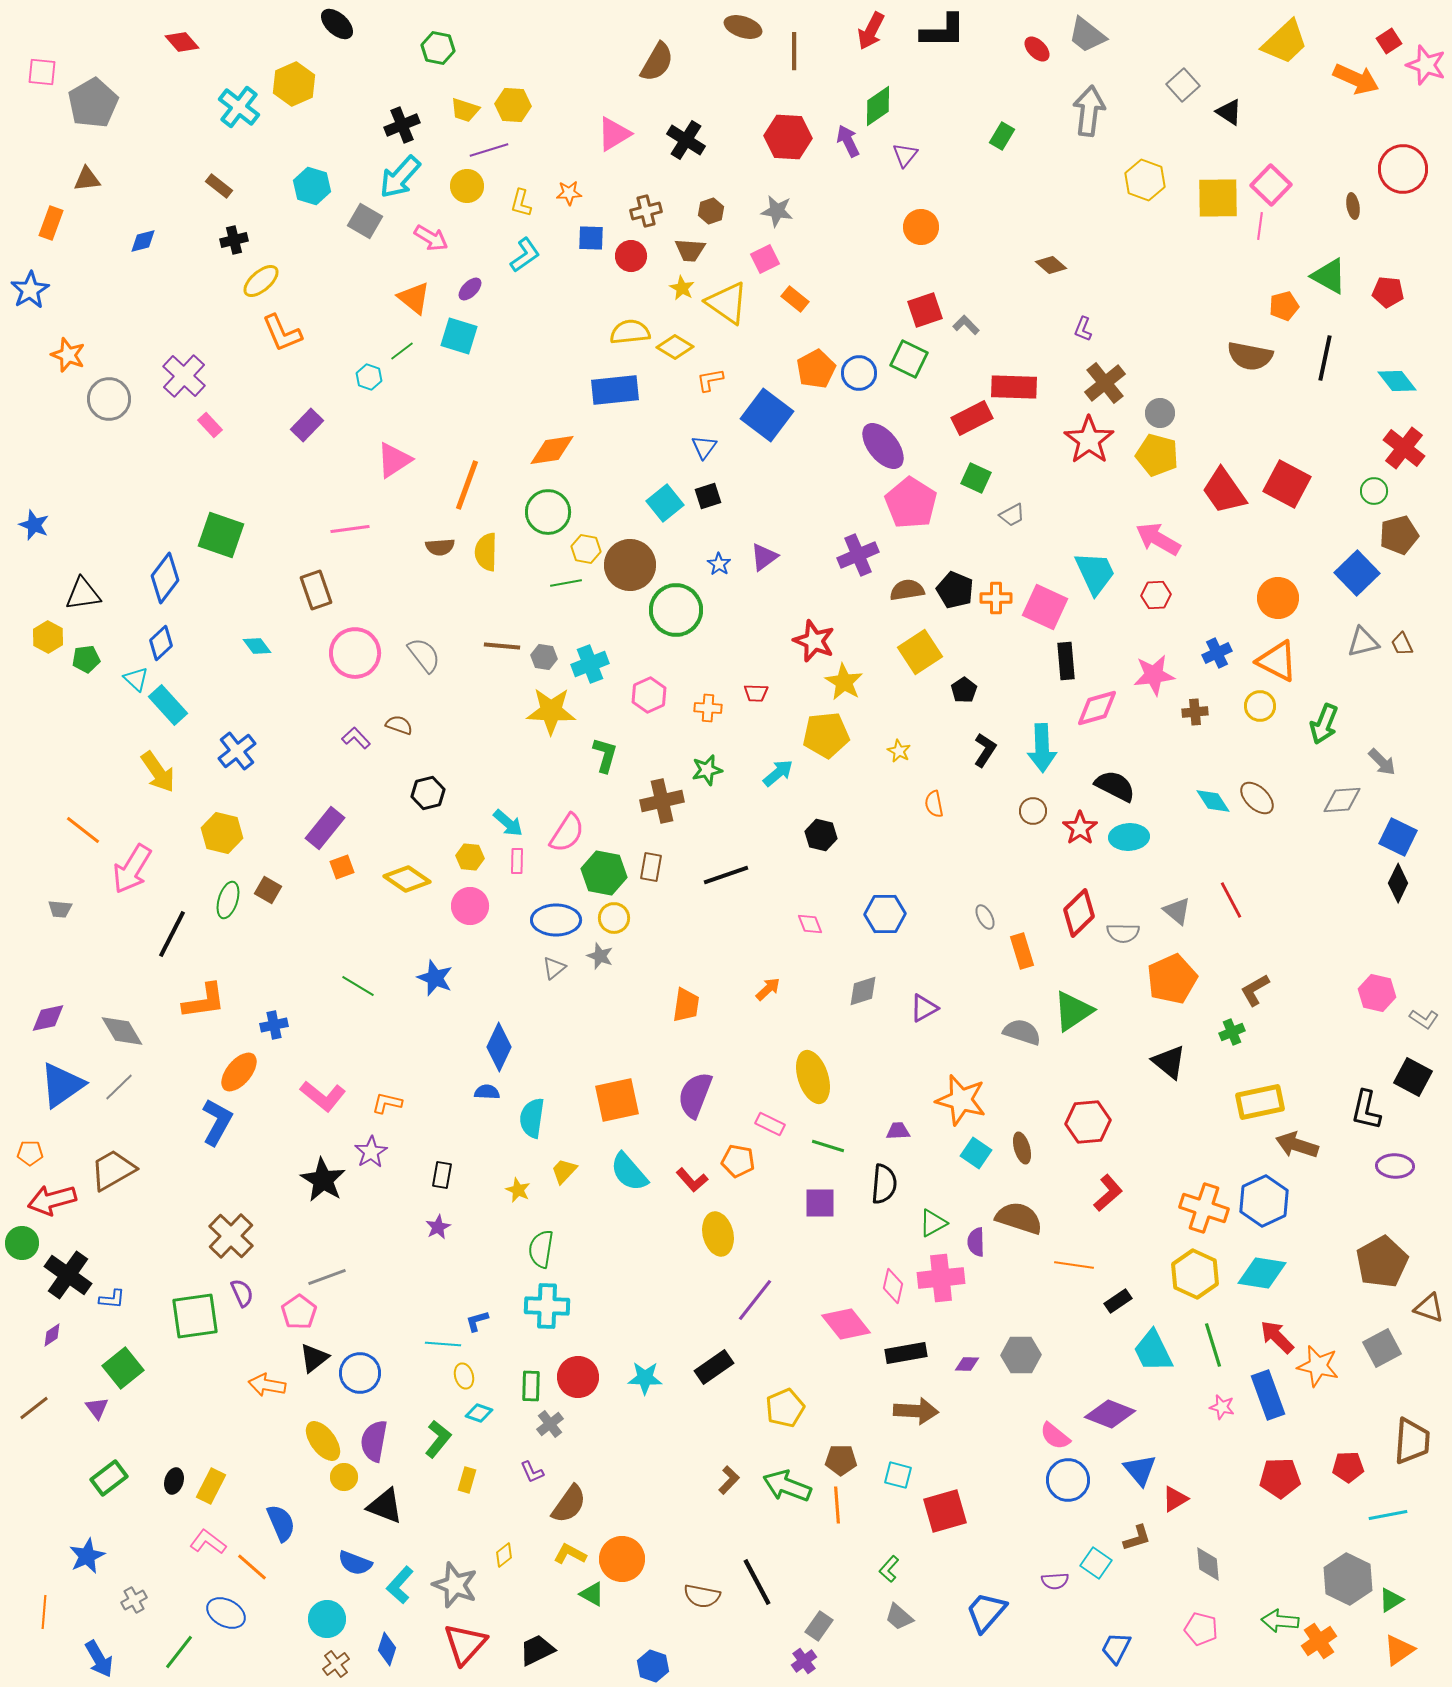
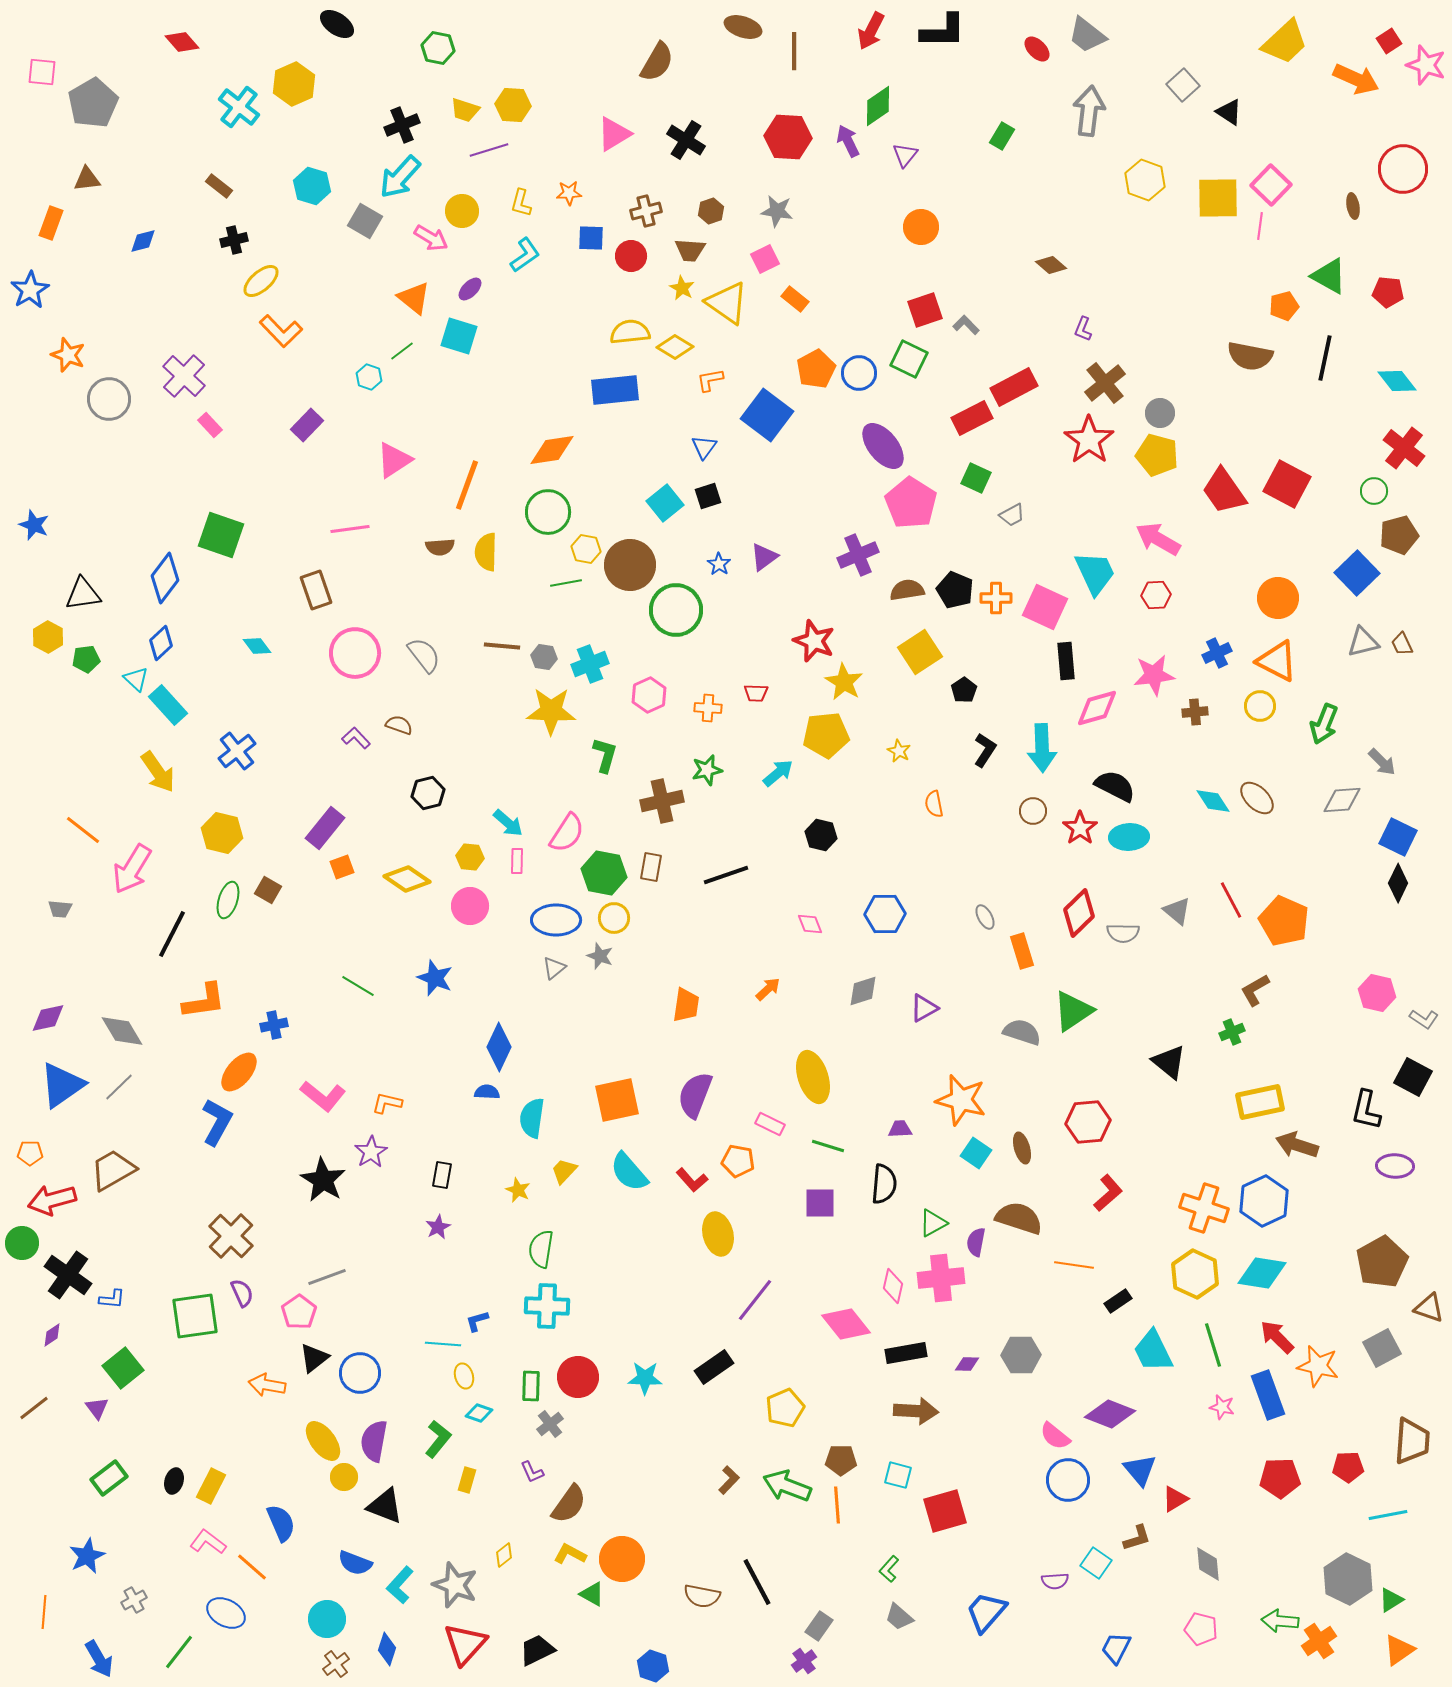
black ellipse at (337, 24): rotated 8 degrees counterclockwise
yellow circle at (467, 186): moved 5 px left, 25 px down
orange L-shape at (282, 333): moved 1 px left, 2 px up; rotated 21 degrees counterclockwise
red rectangle at (1014, 387): rotated 30 degrees counterclockwise
orange pentagon at (1172, 979): moved 112 px right, 58 px up; rotated 24 degrees counterclockwise
purple trapezoid at (898, 1131): moved 2 px right, 2 px up
purple semicircle at (976, 1242): rotated 12 degrees clockwise
